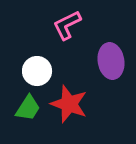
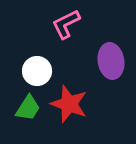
pink L-shape: moved 1 px left, 1 px up
